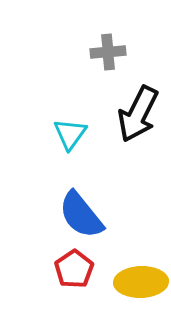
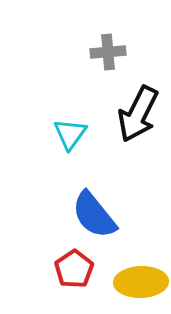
blue semicircle: moved 13 px right
